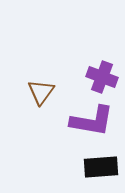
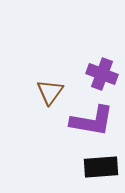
purple cross: moved 3 px up
brown triangle: moved 9 px right
